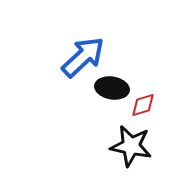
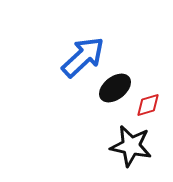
black ellipse: moved 3 px right; rotated 48 degrees counterclockwise
red diamond: moved 5 px right
